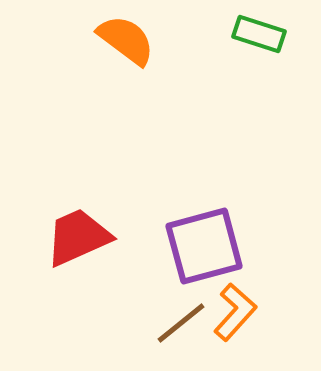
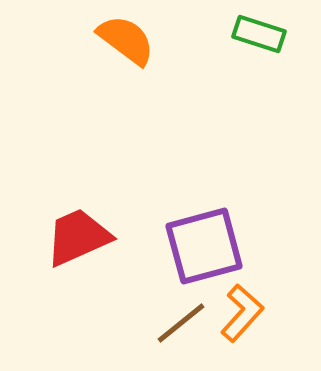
orange L-shape: moved 7 px right, 1 px down
